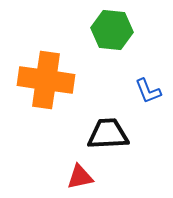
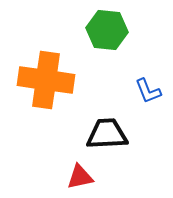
green hexagon: moved 5 px left
black trapezoid: moved 1 px left
